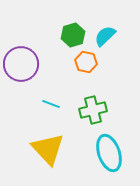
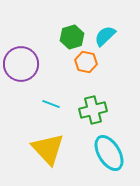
green hexagon: moved 1 px left, 2 px down
cyan ellipse: rotated 12 degrees counterclockwise
